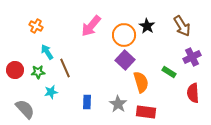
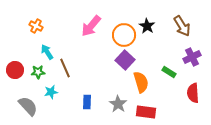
gray semicircle: moved 3 px right, 3 px up
